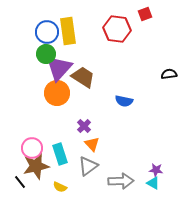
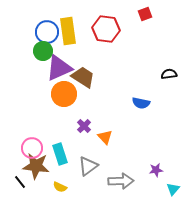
red hexagon: moved 11 px left
green circle: moved 3 px left, 3 px up
purple triangle: rotated 24 degrees clockwise
orange circle: moved 7 px right, 1 px down
blue semicircle: moved 17 px right, 2 px down
orange triangle: moved 13 px right, 7 px up
brown star: rotated 20 degrees clockwise
purple star: rotated 16 degrees counterclockwise
cyan triangle: moved 20 px right, 6 px down; rotated 40 degrees clockwise
